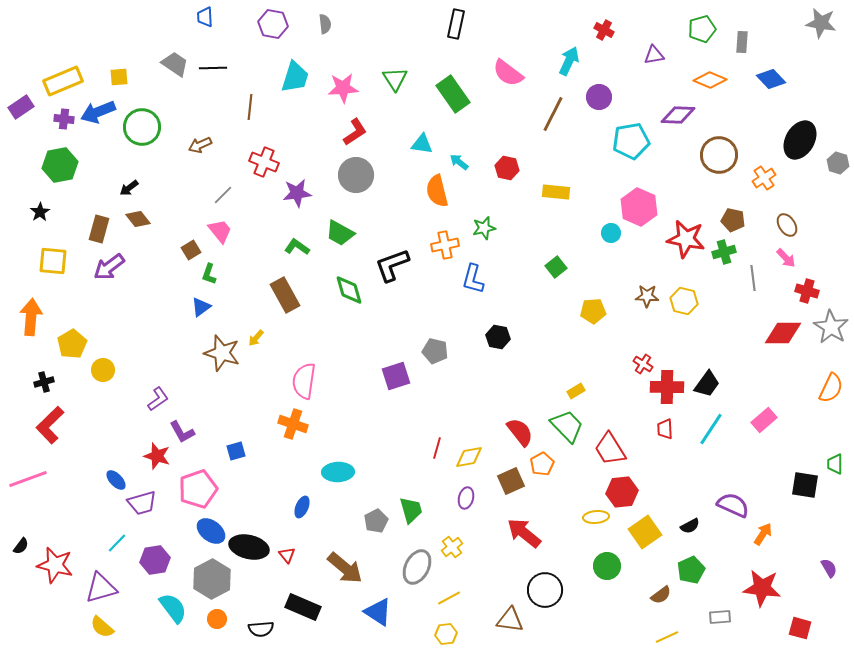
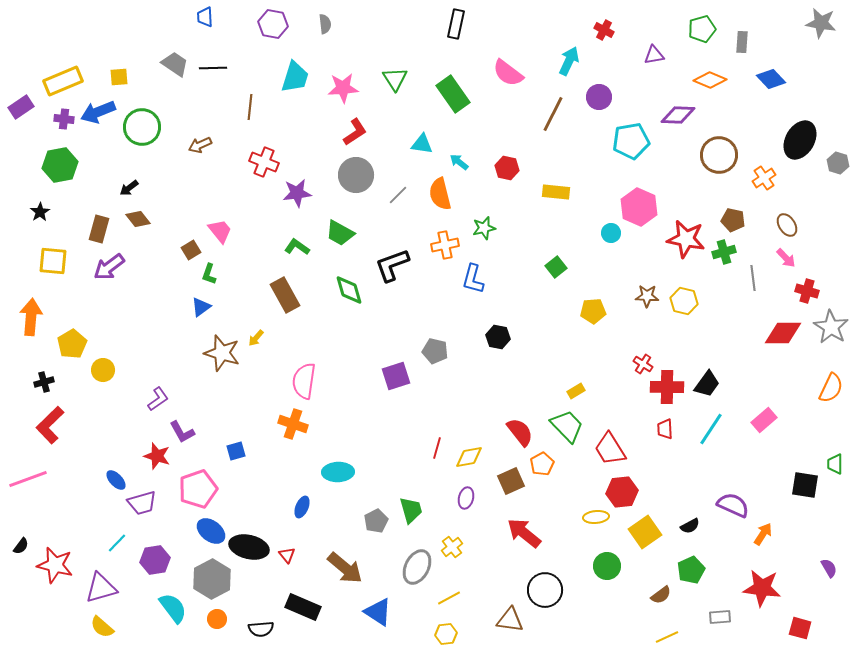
orange semicircle at (437, 191): moved 3 px right, 3 px down
gray line at (223, 195): moved 175 px right
